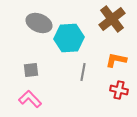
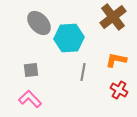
brown cross: moved 1 px right, 2 px up
gray ellipse: rotated 25 degrees clockwise
red cross: rotated 18 degrees clockwise
